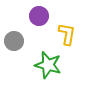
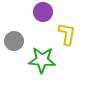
purple circle: moved 4 px right, 4 px up
green star: moved 6 px left, 5 px up; rotated 12 degrees counterclockwise
